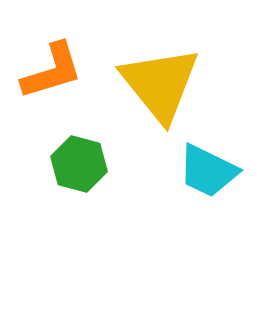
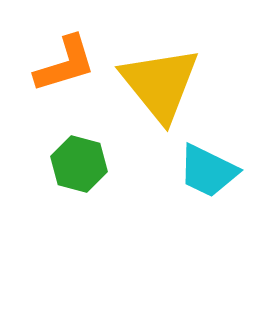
orange L-shape: moved 13 px right, 7 px up
